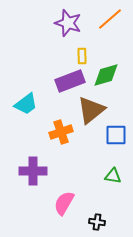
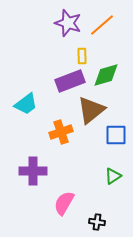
orange line: moved 8 px left, 6 px down
green triangle: rotated 42 degrees counterclockwise
